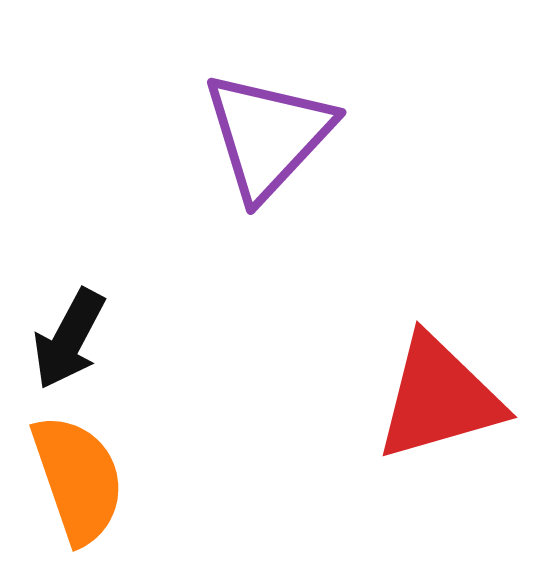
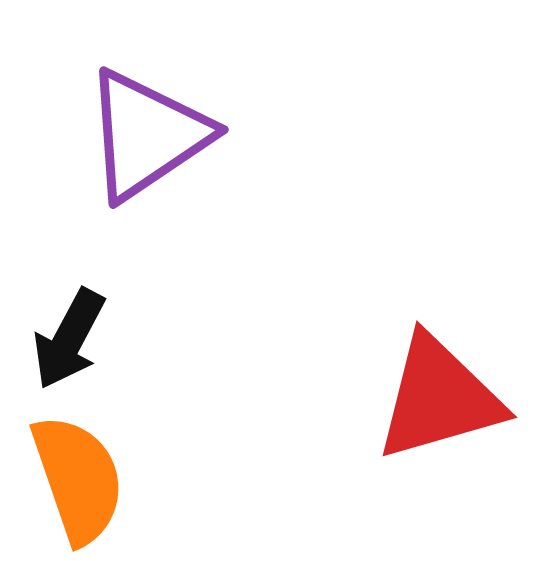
purple triangle: moved 121 px left; rotated 13 degrees clockwise
